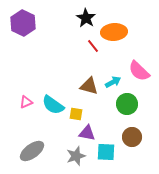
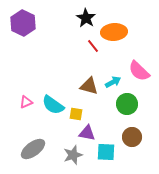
gray ellipse: moved 1 px right, 2 px up
gray star: moved 3 px left, 1 px up
